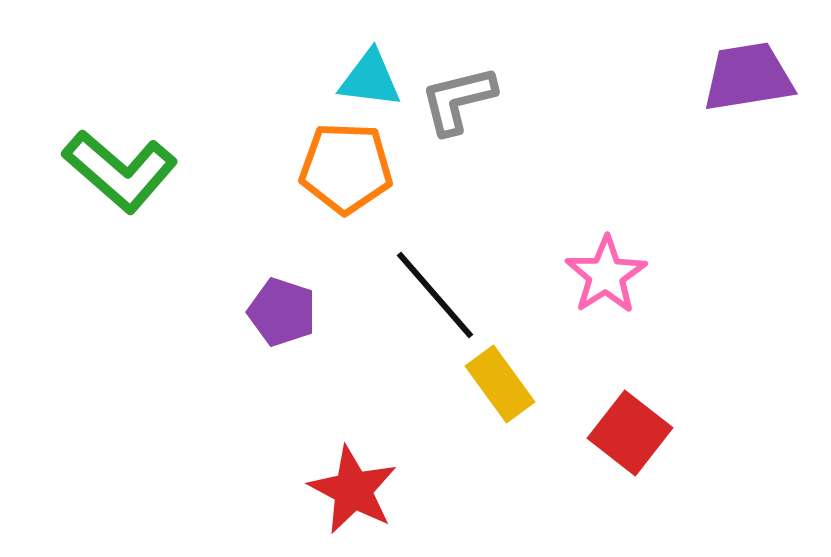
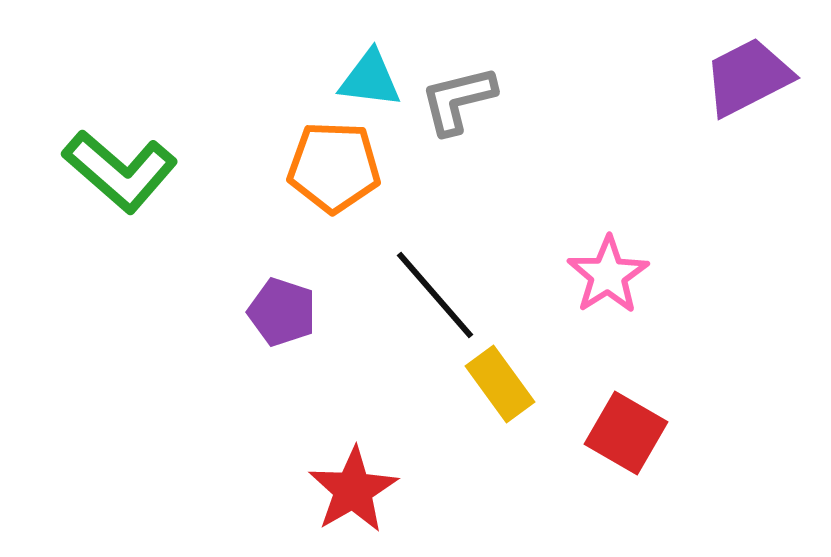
purple trapezoid: rotated 18 degrees counterclockwise
orange pentagon: moved 12 px left, 1 px up
pink star: moved 2 px right
red square: moved 4 px left; rotated 8 degrees counterclockwise
red star: rotated 14 degrees clockwise
